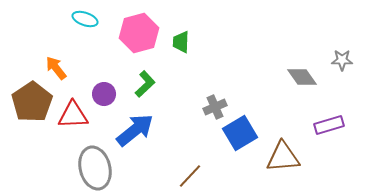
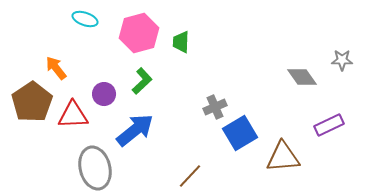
green L-shape: moved 3 px left, 3 px up
purple rectangle: rotated 8 degrees counterclockwise
